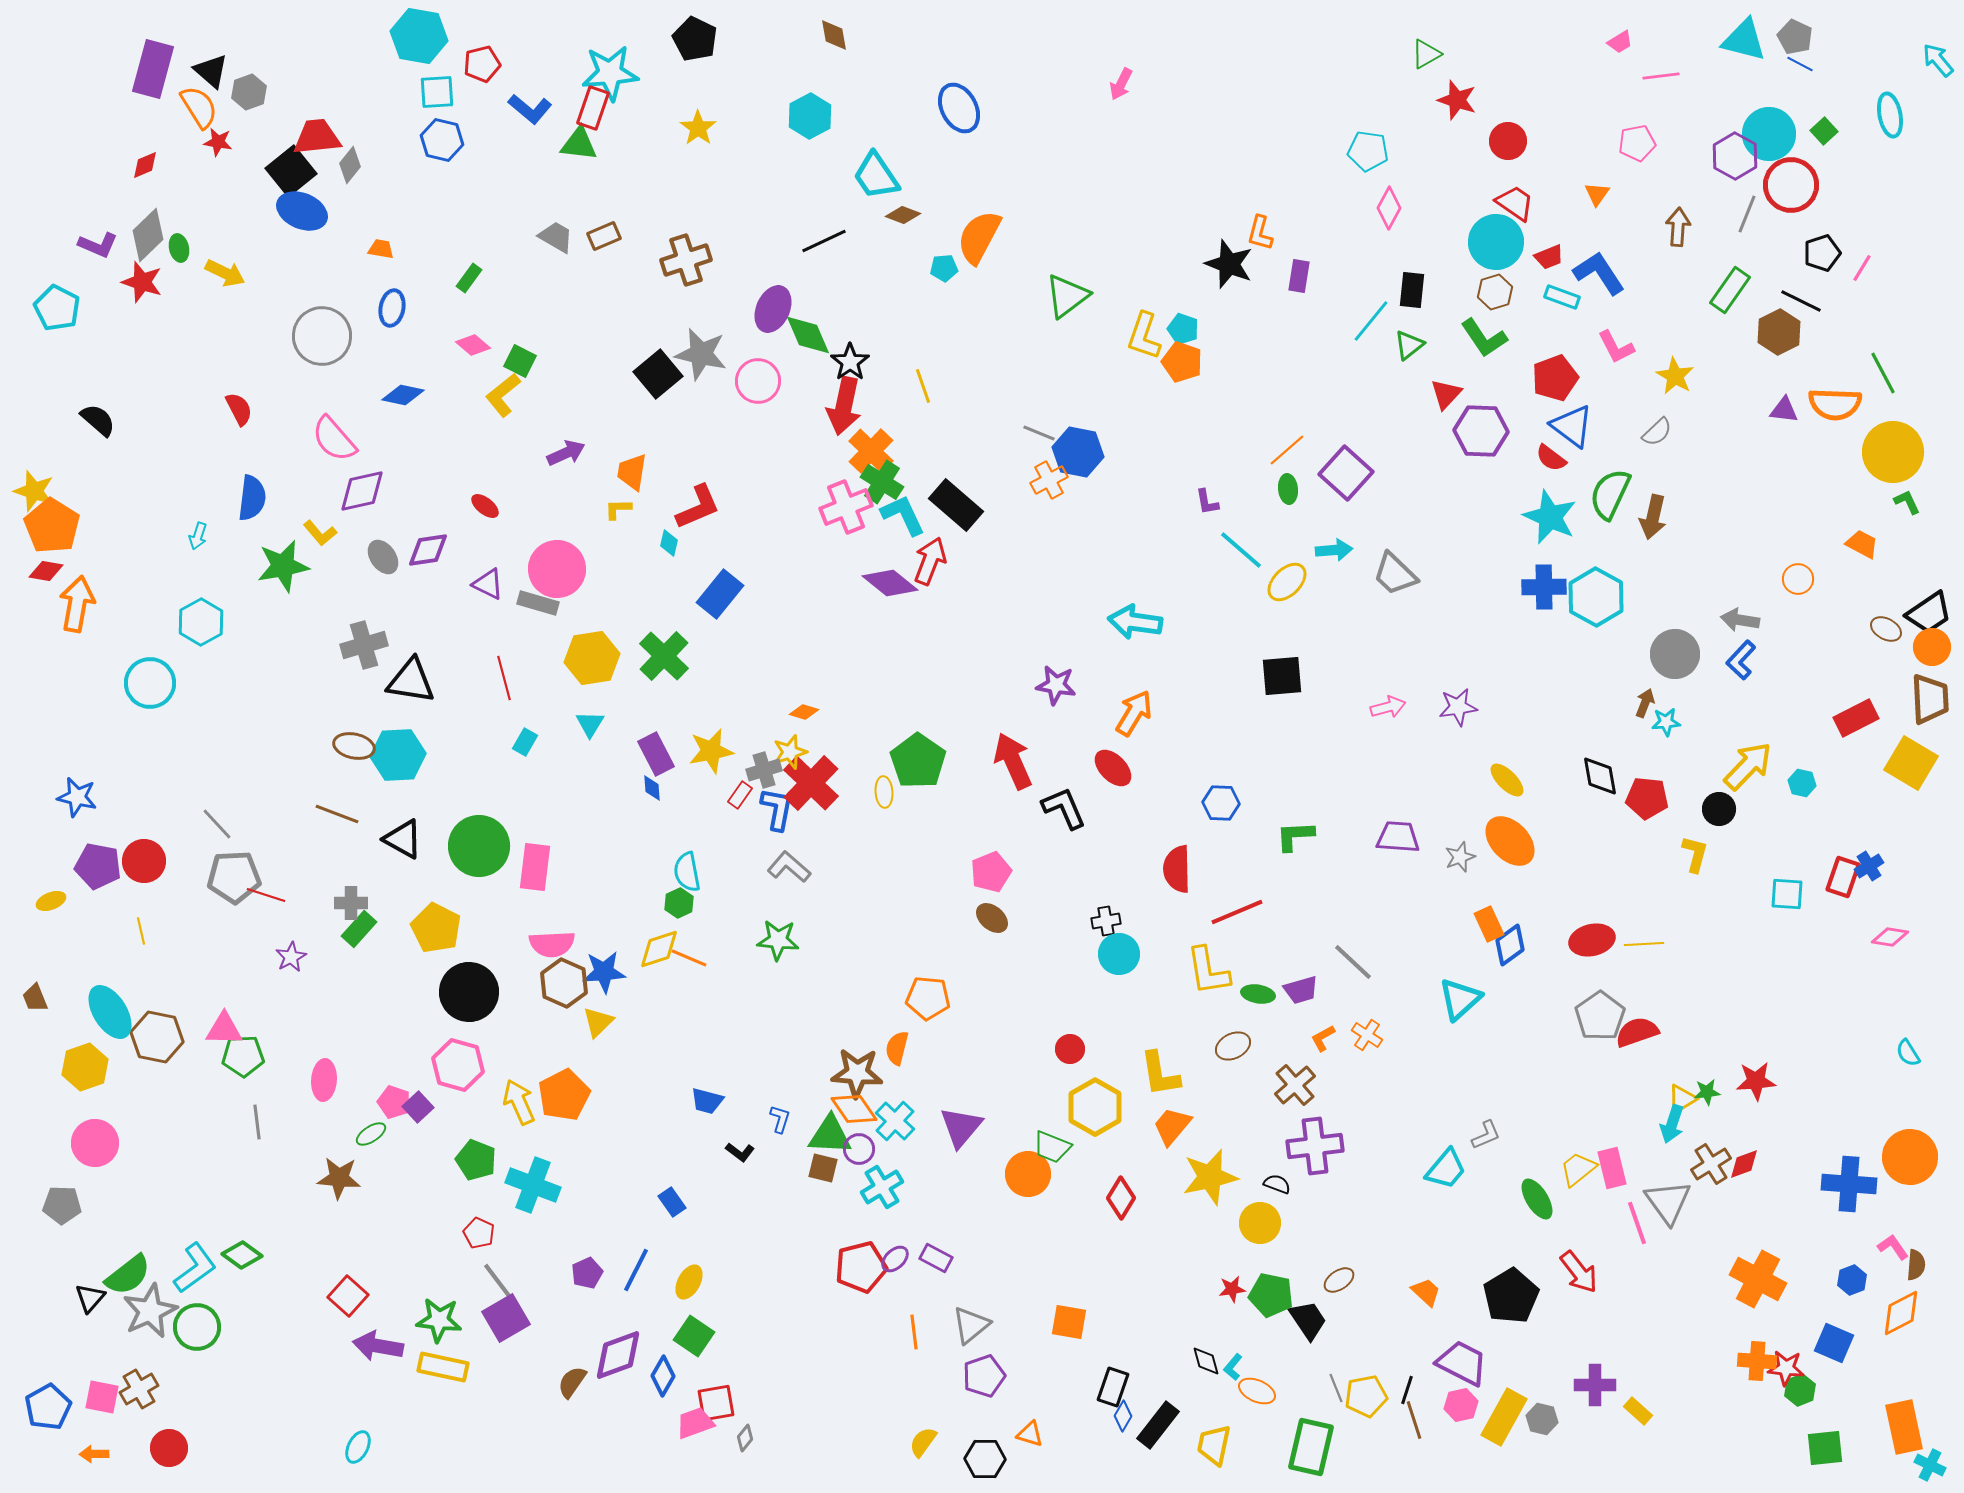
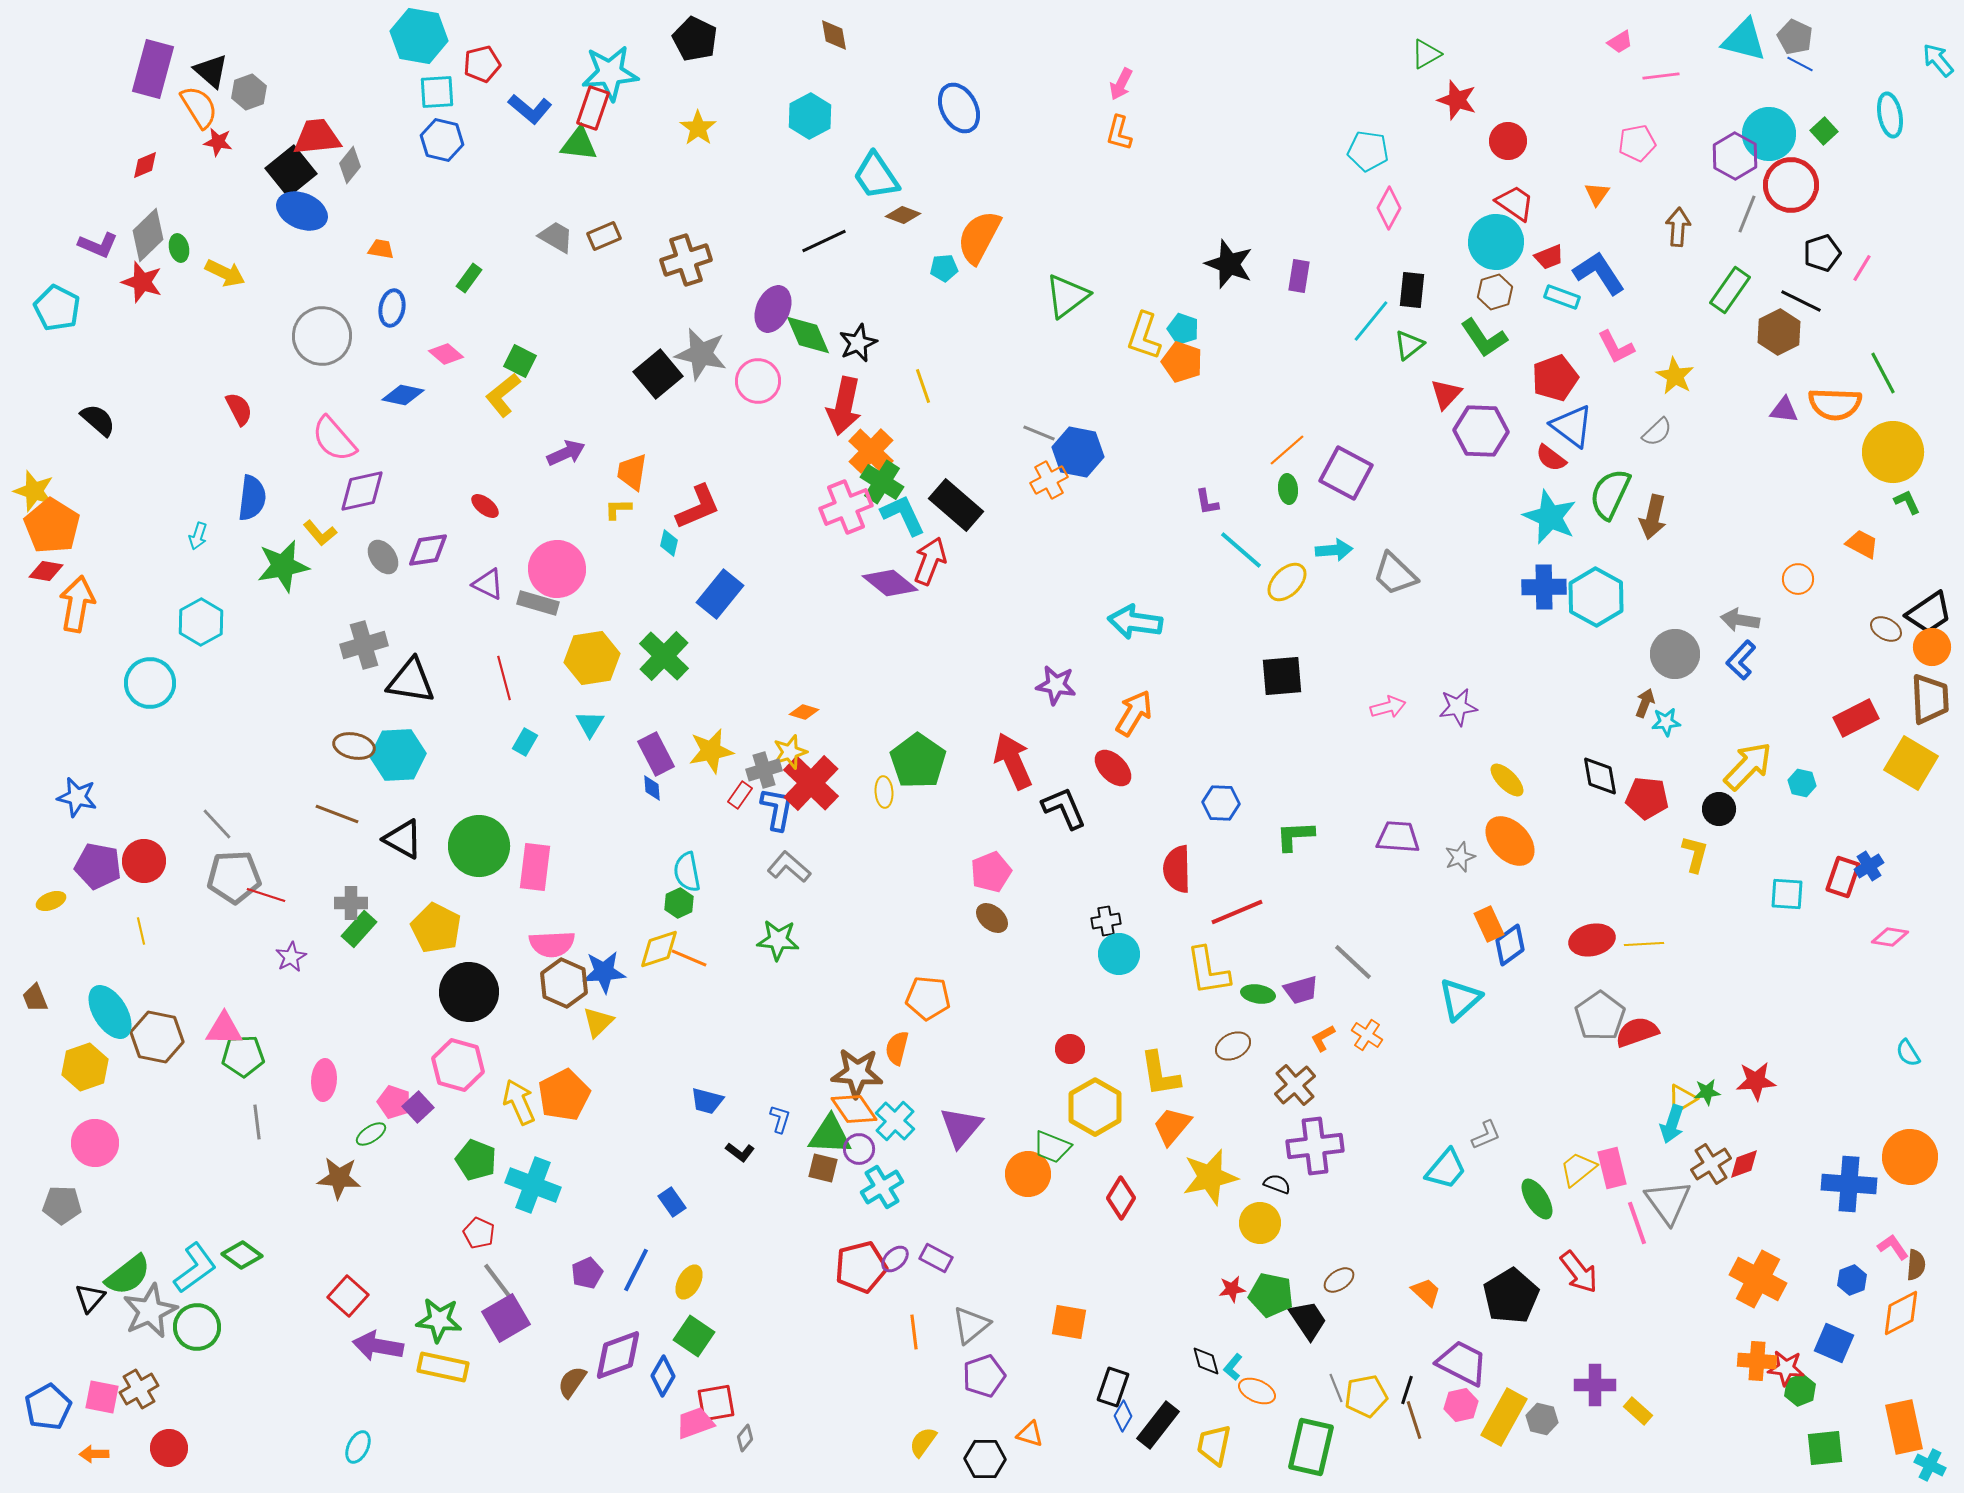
orange L-shape at (1260, 233): moved 141 px left, 100 px up
pink diamond at (473, 345): moved 27 px left, 9 px down
black star at (850, 362): moved 8 px right, 19 px up; rotated 12 degrees clockwise
purple square at (1346, 473): rotated 14 degrees counterclockwise
